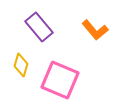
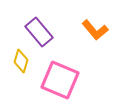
purple rectangle: moved 5 px down
yellow diamond: moved 4 px up
